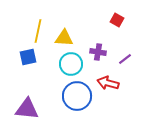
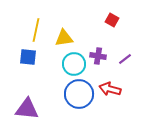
red square: moved 5 px left
yellow line: moved 2 px left, 1 px up
yellow triangle: rotated 12 degrees counterclockwise
purple cross: moved 4 px down
blue square: rotated 18 degrees clockwise
cyan circle: moved 3 px right
red arrow: moved 2 px right, 6 px down
blue circle: moved 2 px right, 2 px up
